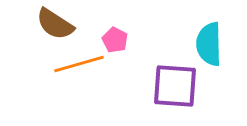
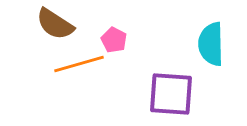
pink pentagon: moved 1 px left
cyan semicircle: moved 2 px right
purple square: moved 4 px left, 8 px down
